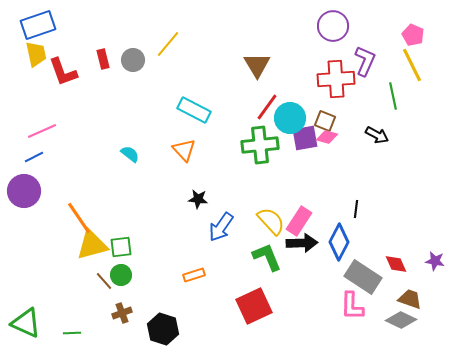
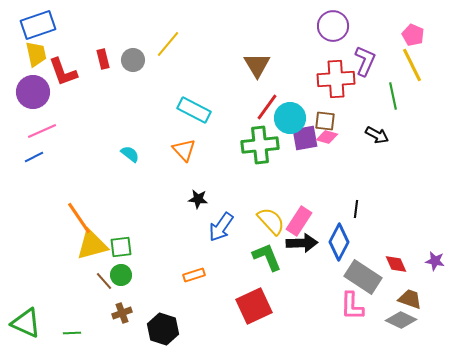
brown square at (325, 121): rotated 15 degrees counterclockwise
purple circle at (24, 191): moved 9 px right, 99 px up
